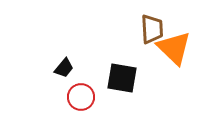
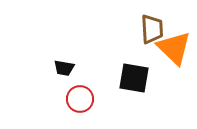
black trapezoid: rotated 60 degrees clockwise
black square: moved 12 px right
red circle: moved 1 px left, 2 px down
